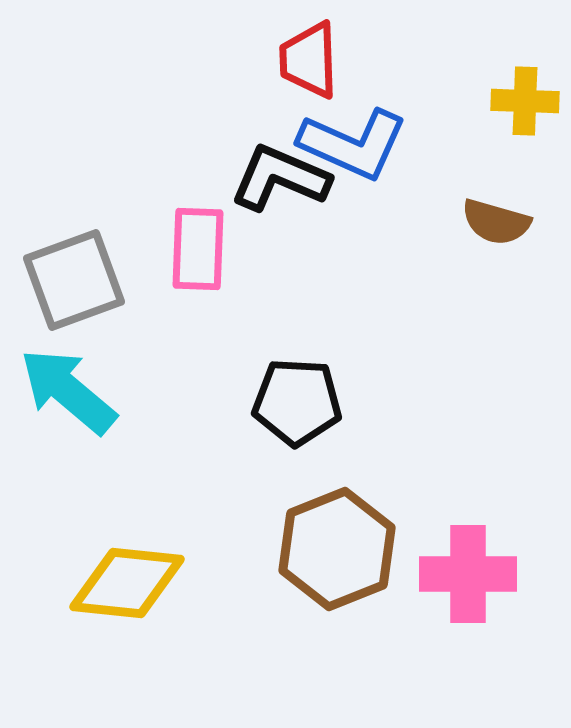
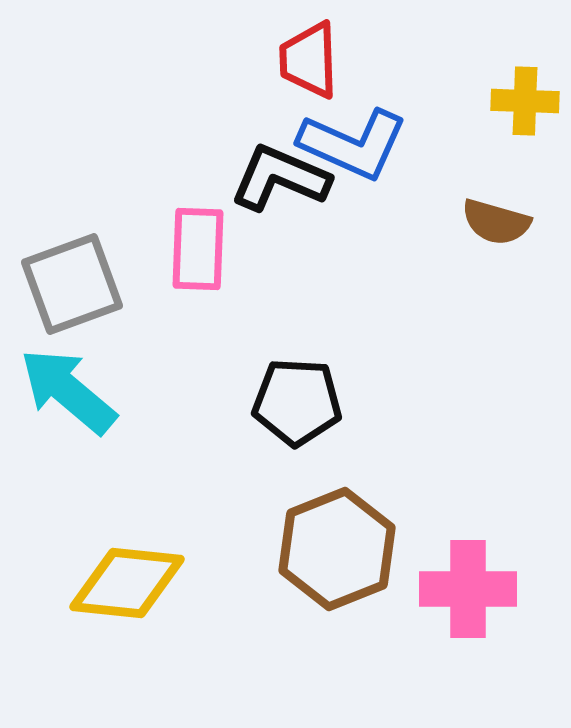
gray square: moved 2 px left, 4 px down
pink cross: moved 15 px down
